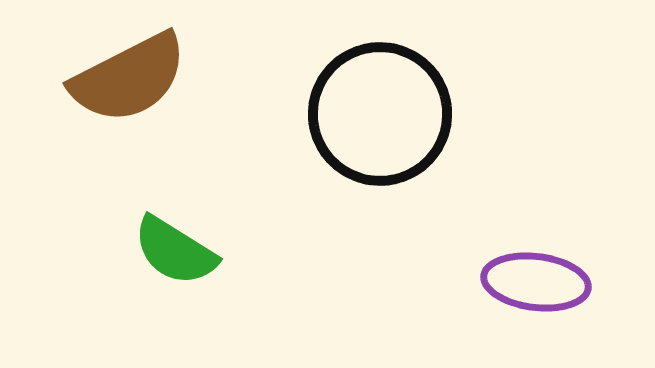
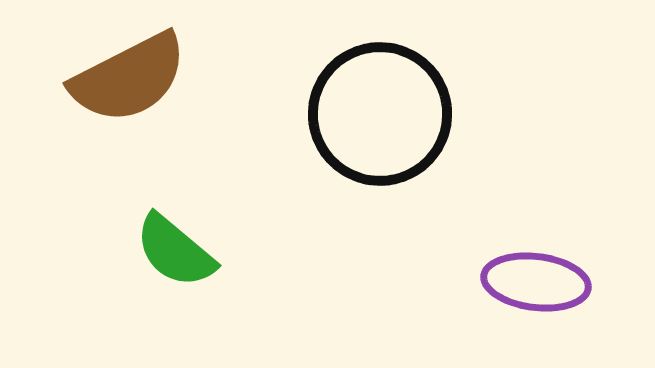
green semicircle: rotated 8 degrees clockwise
